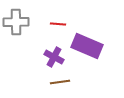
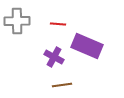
gray cross: moved 1 px right, 1 px up
brown line: moved 2 px right, 3 px down
